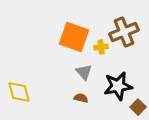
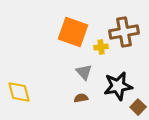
brown cross: rotated 12 degrees clockwise
orange square: moved 1 px left, 5 px up
brown semicircle: rotated 24 degrees counterclockwise
